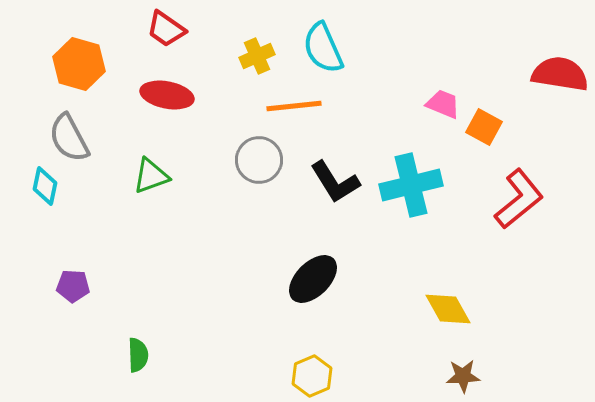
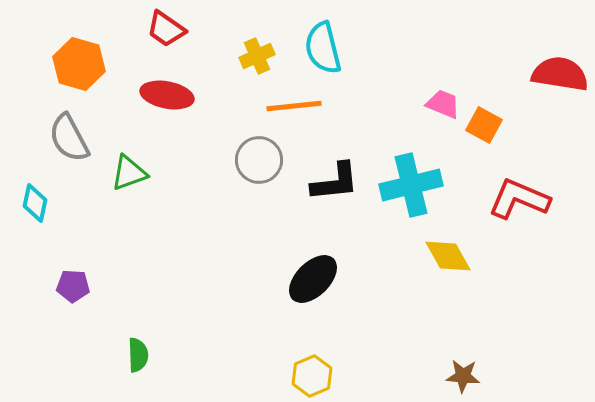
cyan semicircle: rotated 10 degrees clockwise
orange square: moved 2 px up
green triangle: moved 22 px left, 3 px up
black L-shape: rotated 64 degrees counterclockwise
cyan diamond: moved 10 px left, 17 px down
red L-shape: rotated 118 degrees counterclockwise
yellow diamond: moved 53 px up
brown star: rotated 8 degrees clockwise
